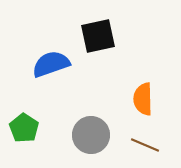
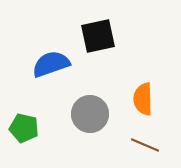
green pentagon: rotated 20 degrees counterclockwise
gray circle: moved 1 px left, 21 px up
